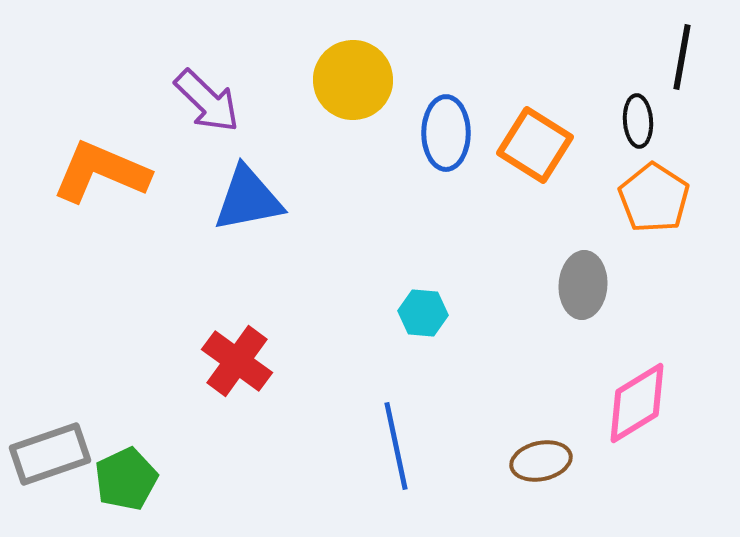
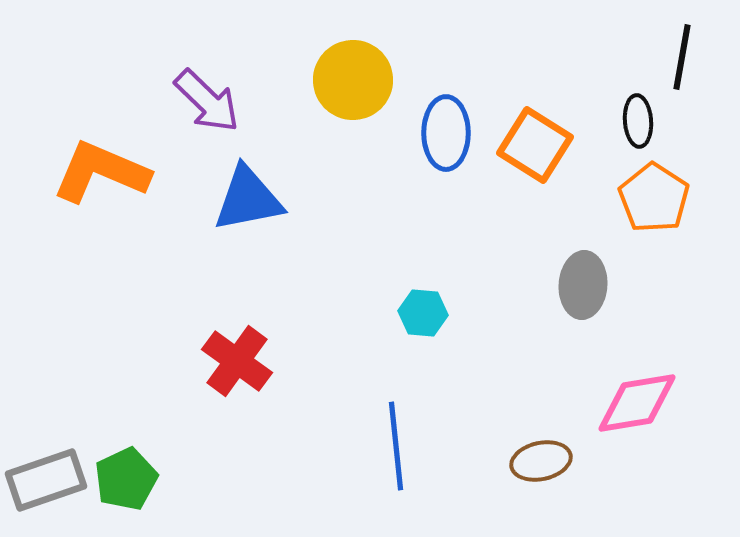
pink diamond: rotated 22 degrees clockwise
blue line: rotated 6 degrees clockwise
gray rectangle: moved 4 px left, 26 px down
